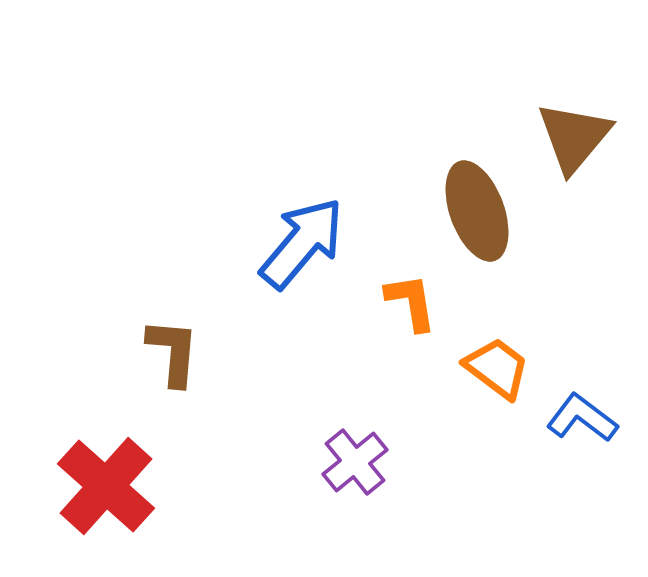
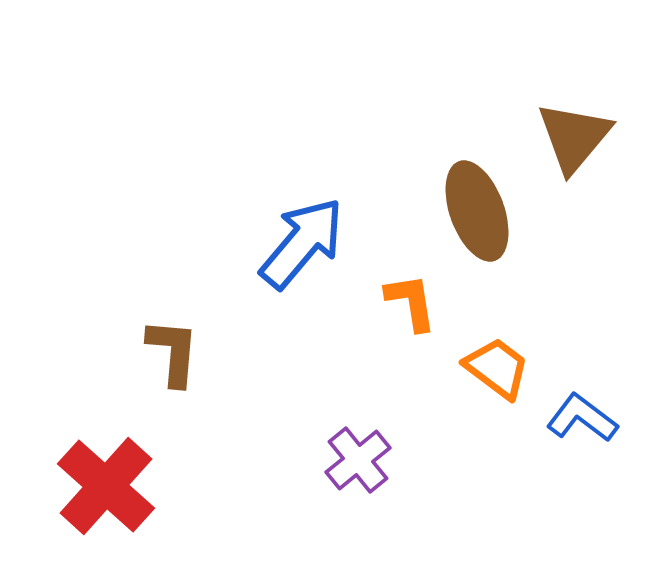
purple cross: moved 3 px right, 2 px up
